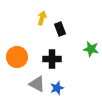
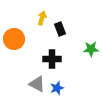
green star: rotated 14 degrees counterclockwise
orange circle: moved 3 px left, 18 px up
